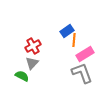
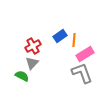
blue rectangle: moved 7 px left, 5 px down
